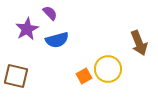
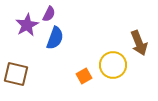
purple semicircle: moved 1 px left, 1 px down; rotated 70 degrees clockwise
purple star: moved 4 px up
blue semicircle: moved 2 px left, 2 px up; rotated 55 degrees counterclockwise
yellow circle: moved 5 px right, 4 px up
brown square: moved 2 px up
